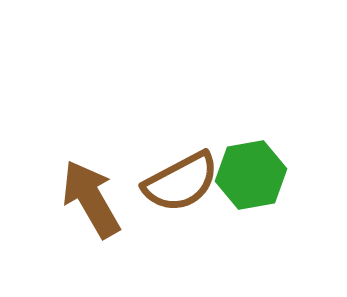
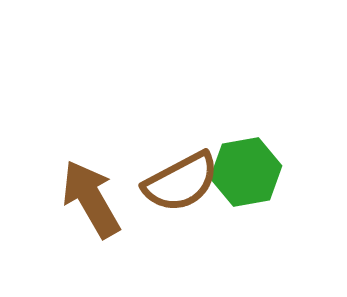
green hexagon: moved 5 px left, 3 px up
